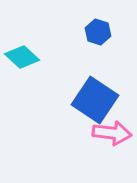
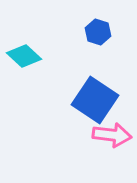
cyan diamond: moved 2 px right, 1 px up
pink arrow: moved 2 px down
